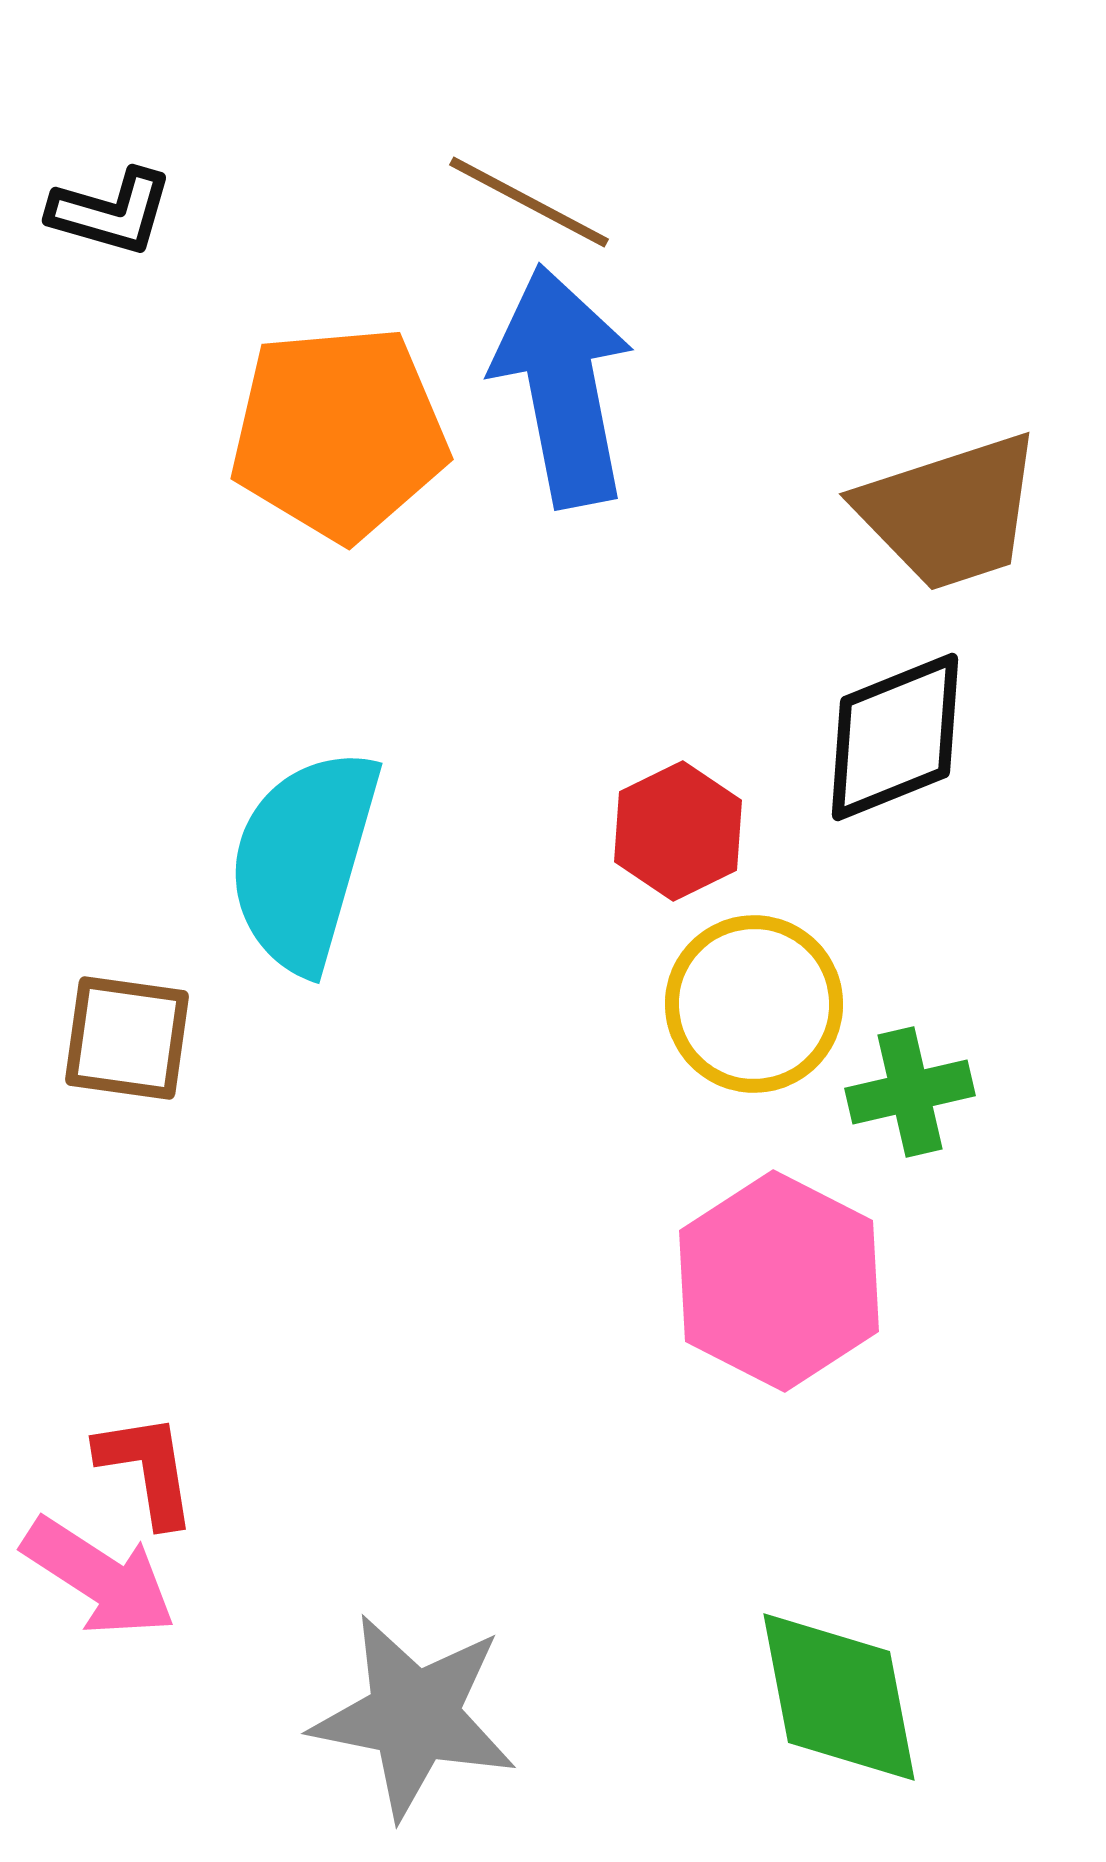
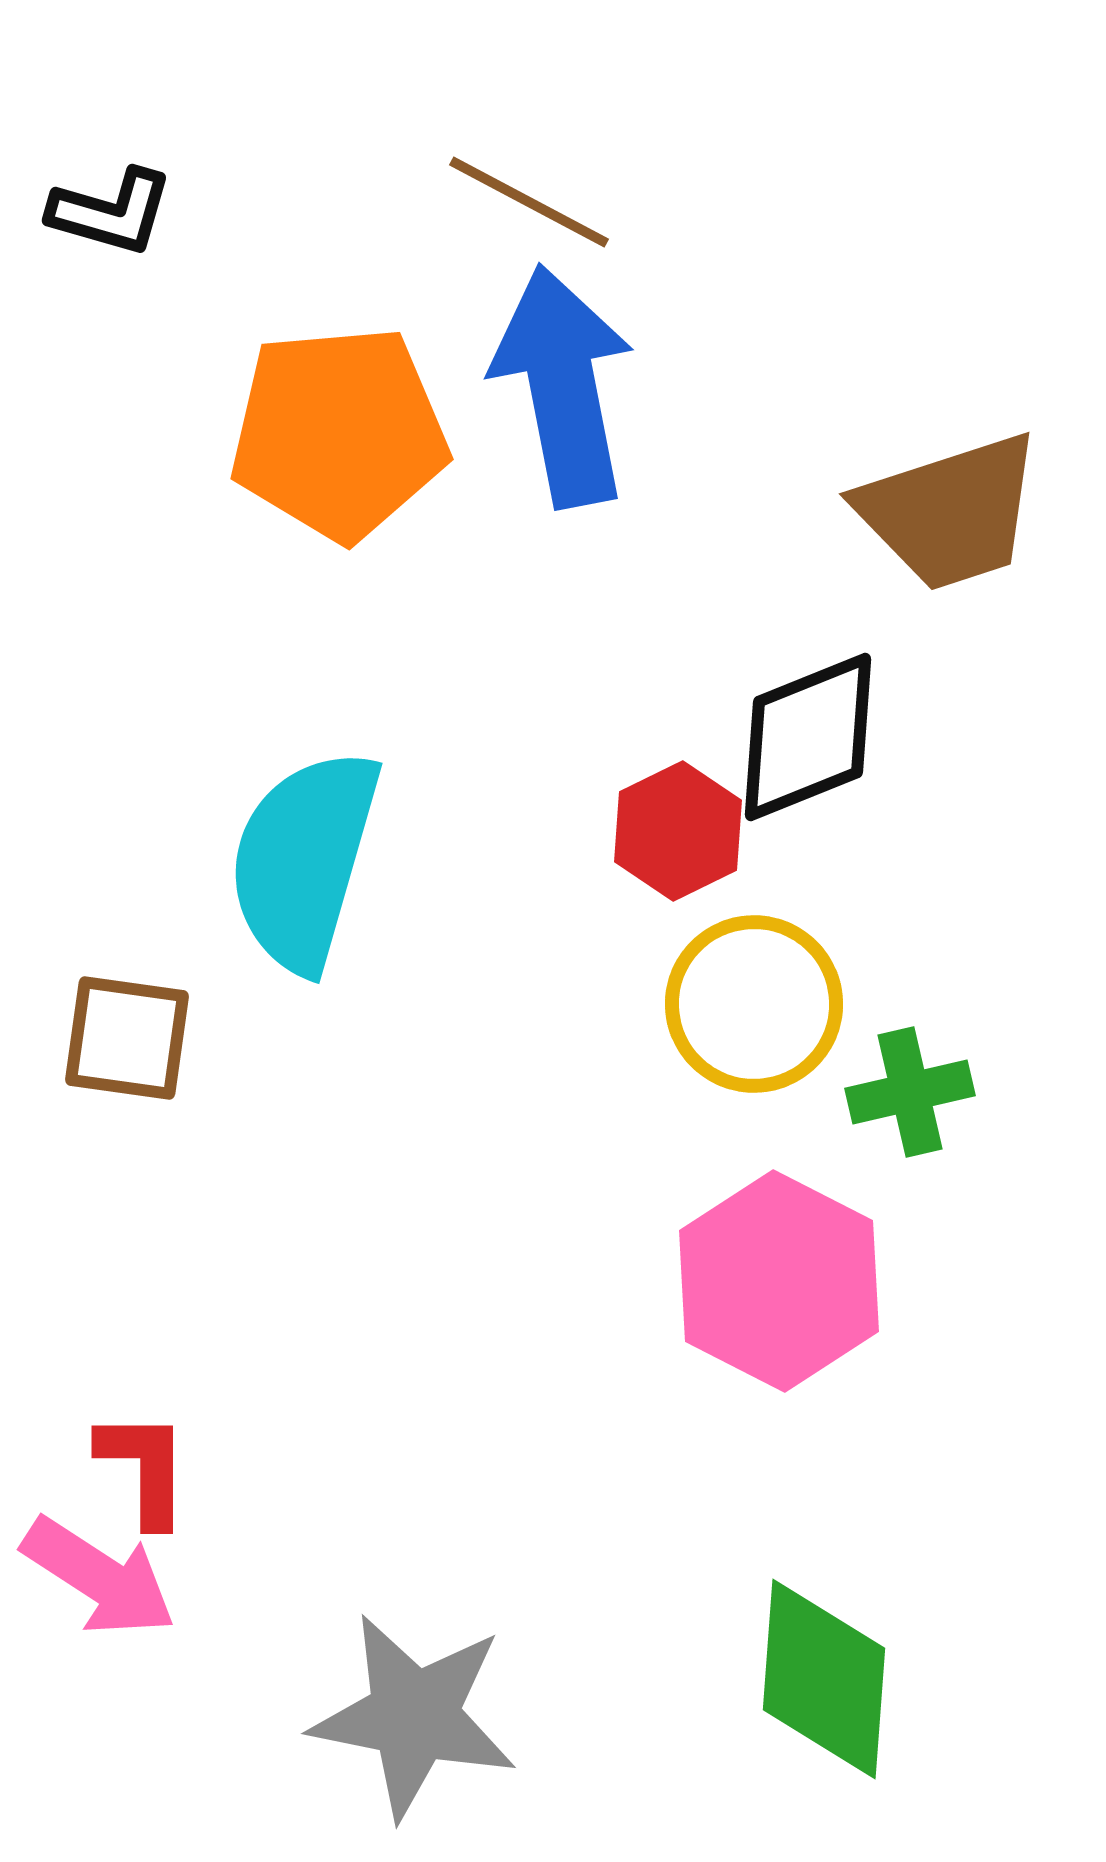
black diamond: moved 87 px left
red L-shape: moved 3 px left, 1 px up; rotated 9 degrees clockwise
green diamond: moved 15 px left, 18 px up; rotated 15 degrees clockwise
